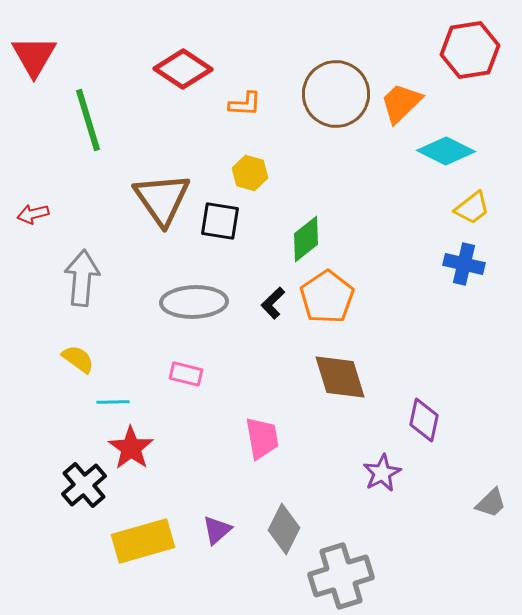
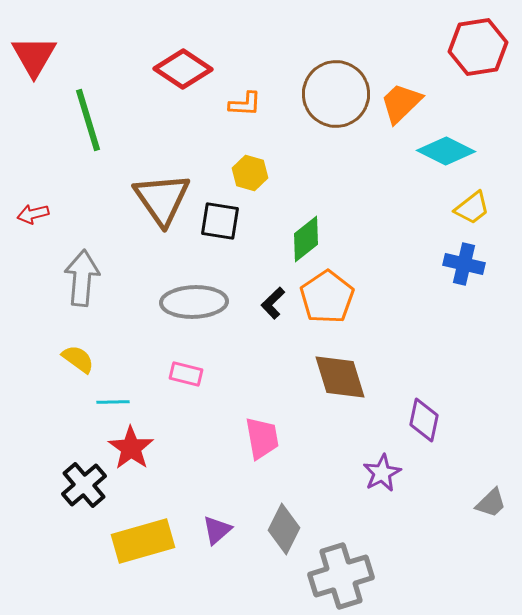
red hexagon: moved 8 px right, 3 px up
